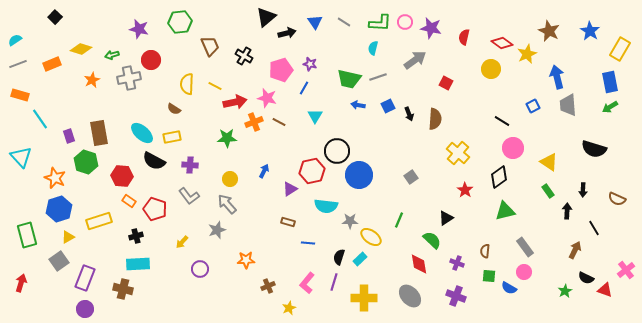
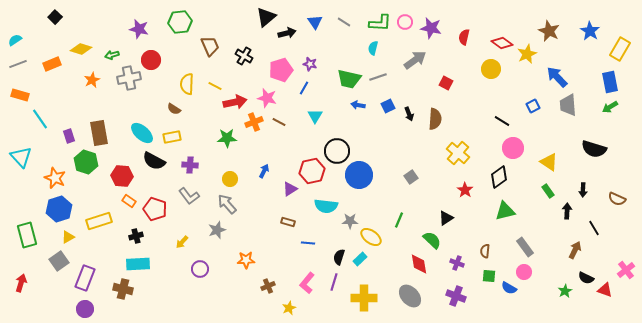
blue arrow at (557, 77): rotated 30 degrees counterclockwise
